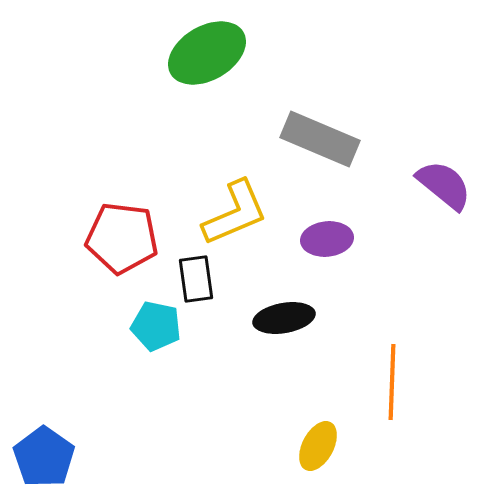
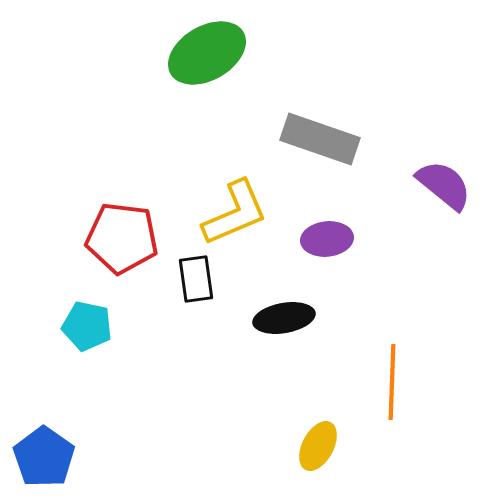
gray rectangle: rotated 4 degrees counterclockwise
cyan pentagon: moved 69 px left
